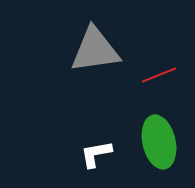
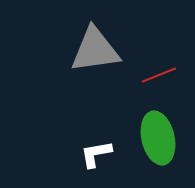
green ellipse: moved 1 px left, 4 px up
